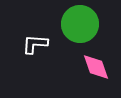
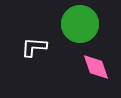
white L-shape: moved 1 px left, 3 px down
